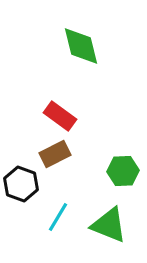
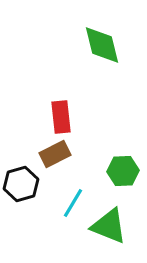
green diamond: moved 21 px right, 1 px up
red rectangle: moved 1 px right, 1 px down; rotated 48 degrees clockwise
black hexagon: rotated 24 degrees clockwise
cyan line: moved 15 px right, 14 px up
green triangle: moved 1 px down
